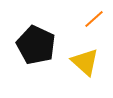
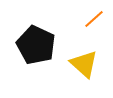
yellow triangle: moved 1 px left, 2 px down
